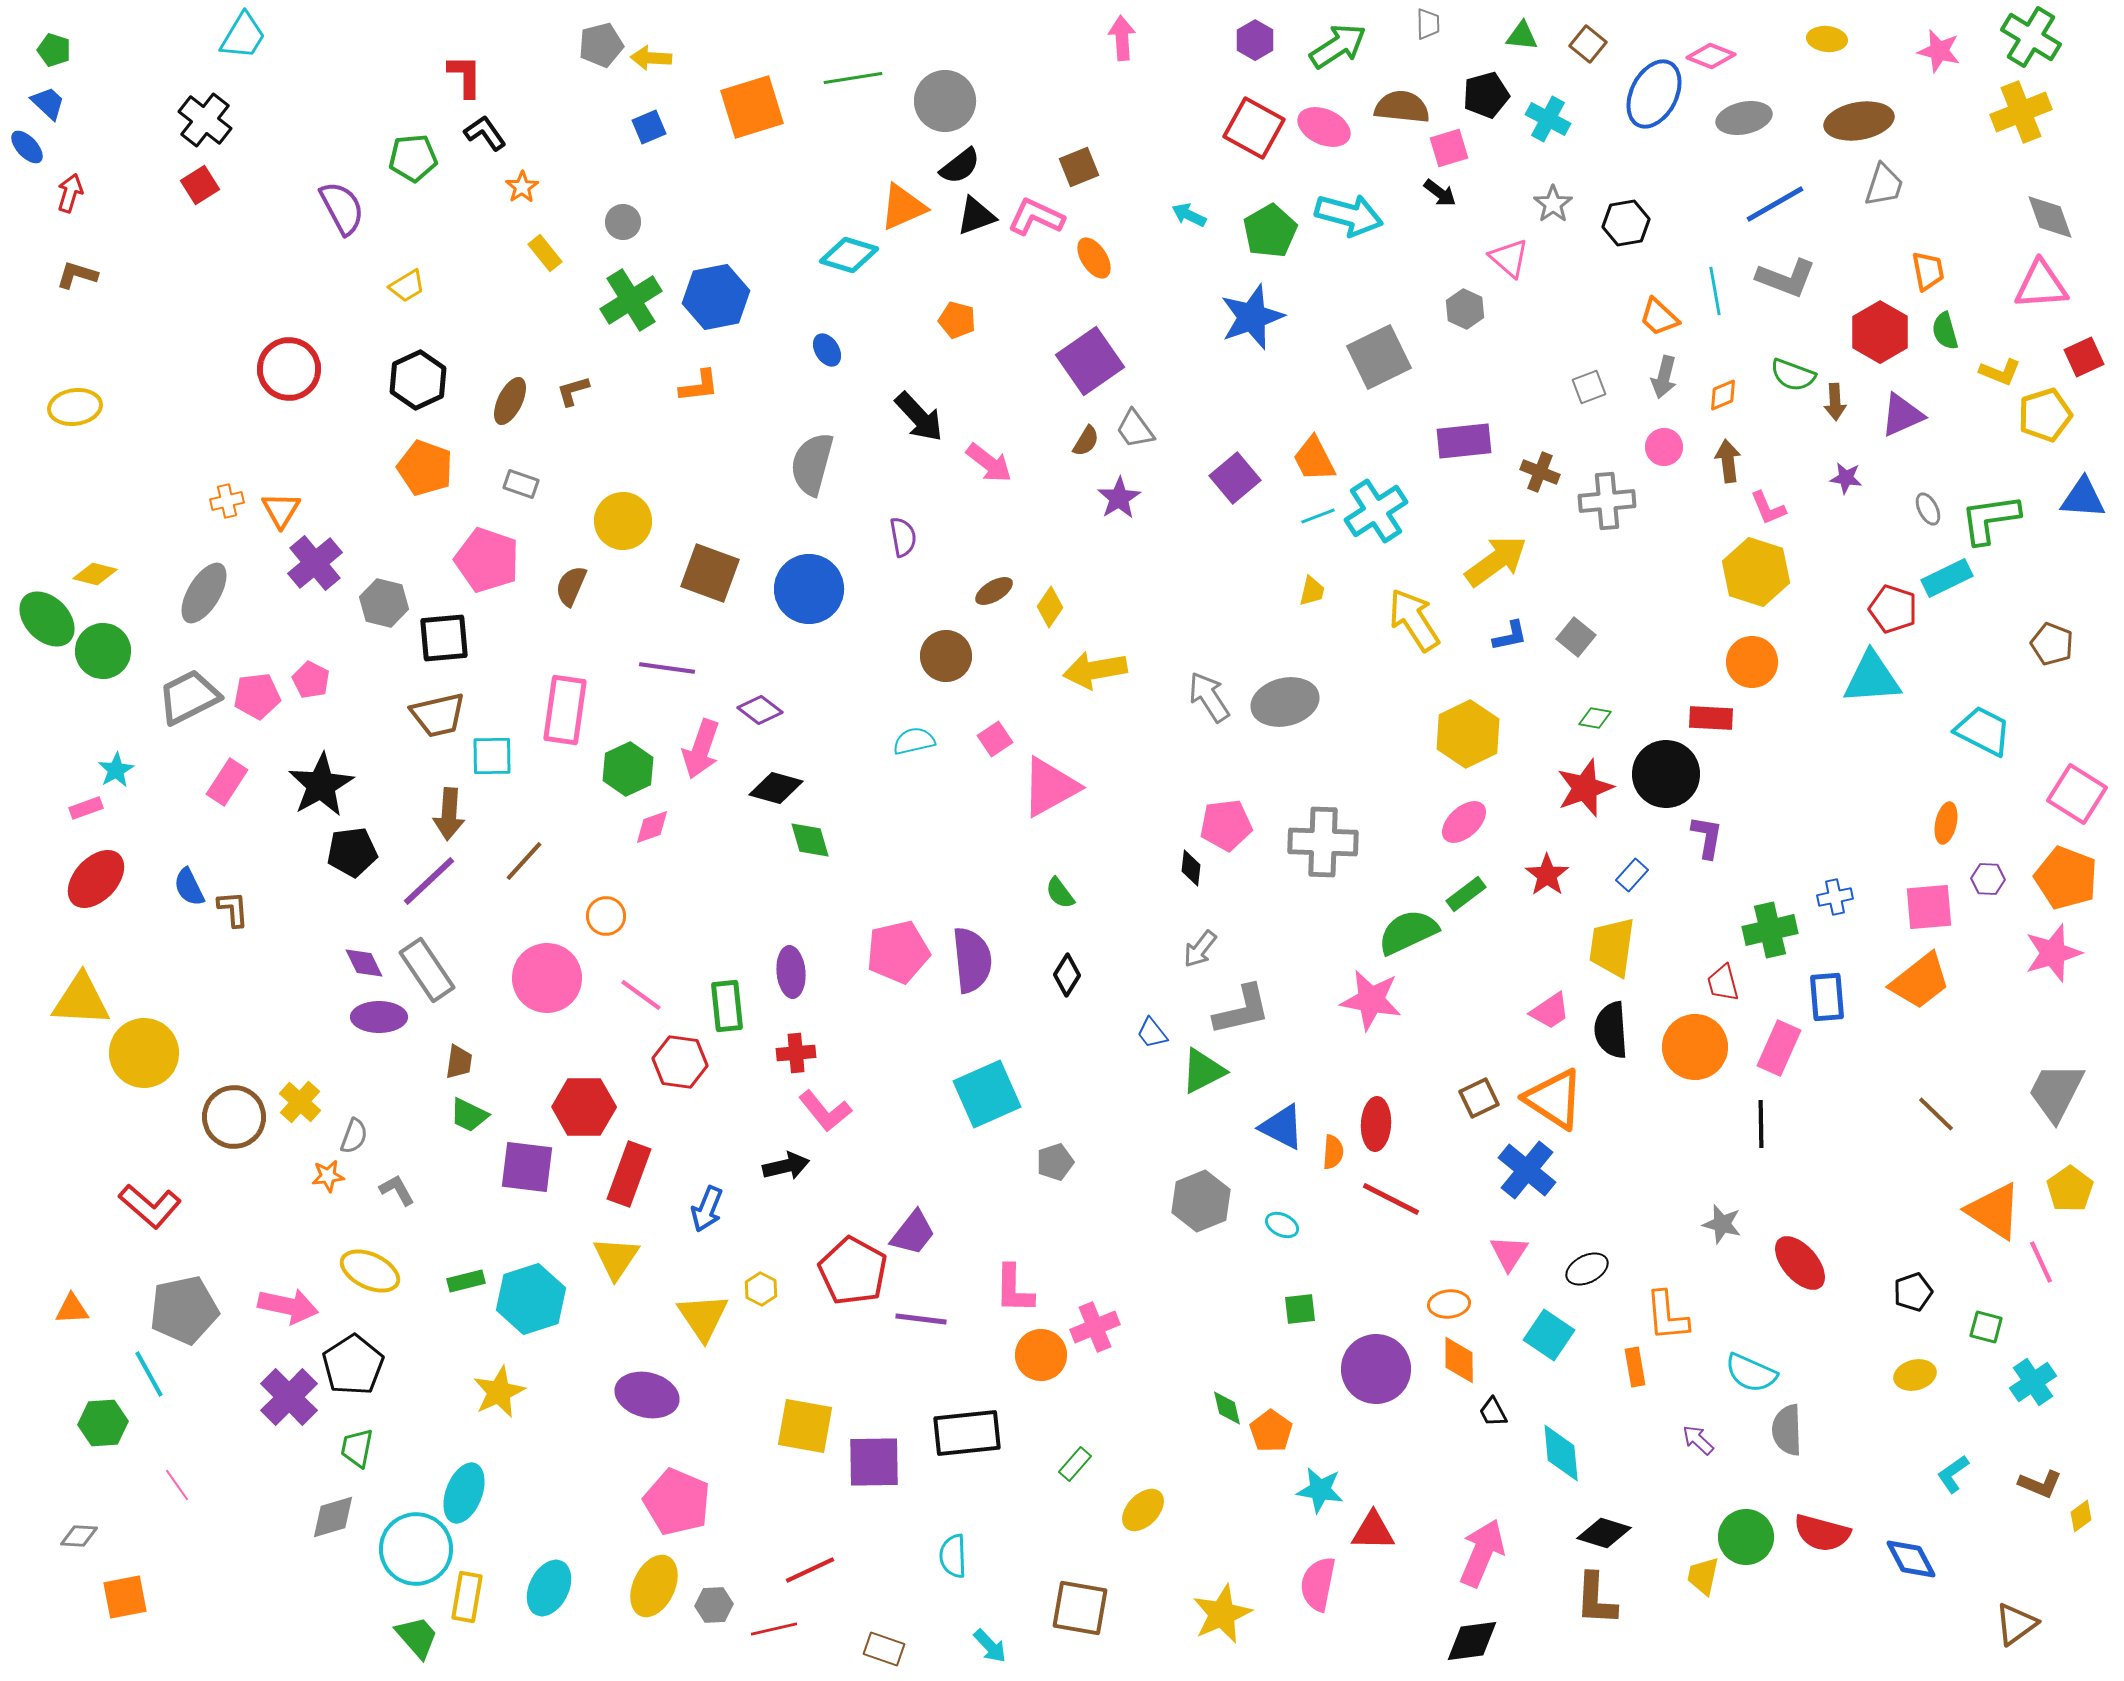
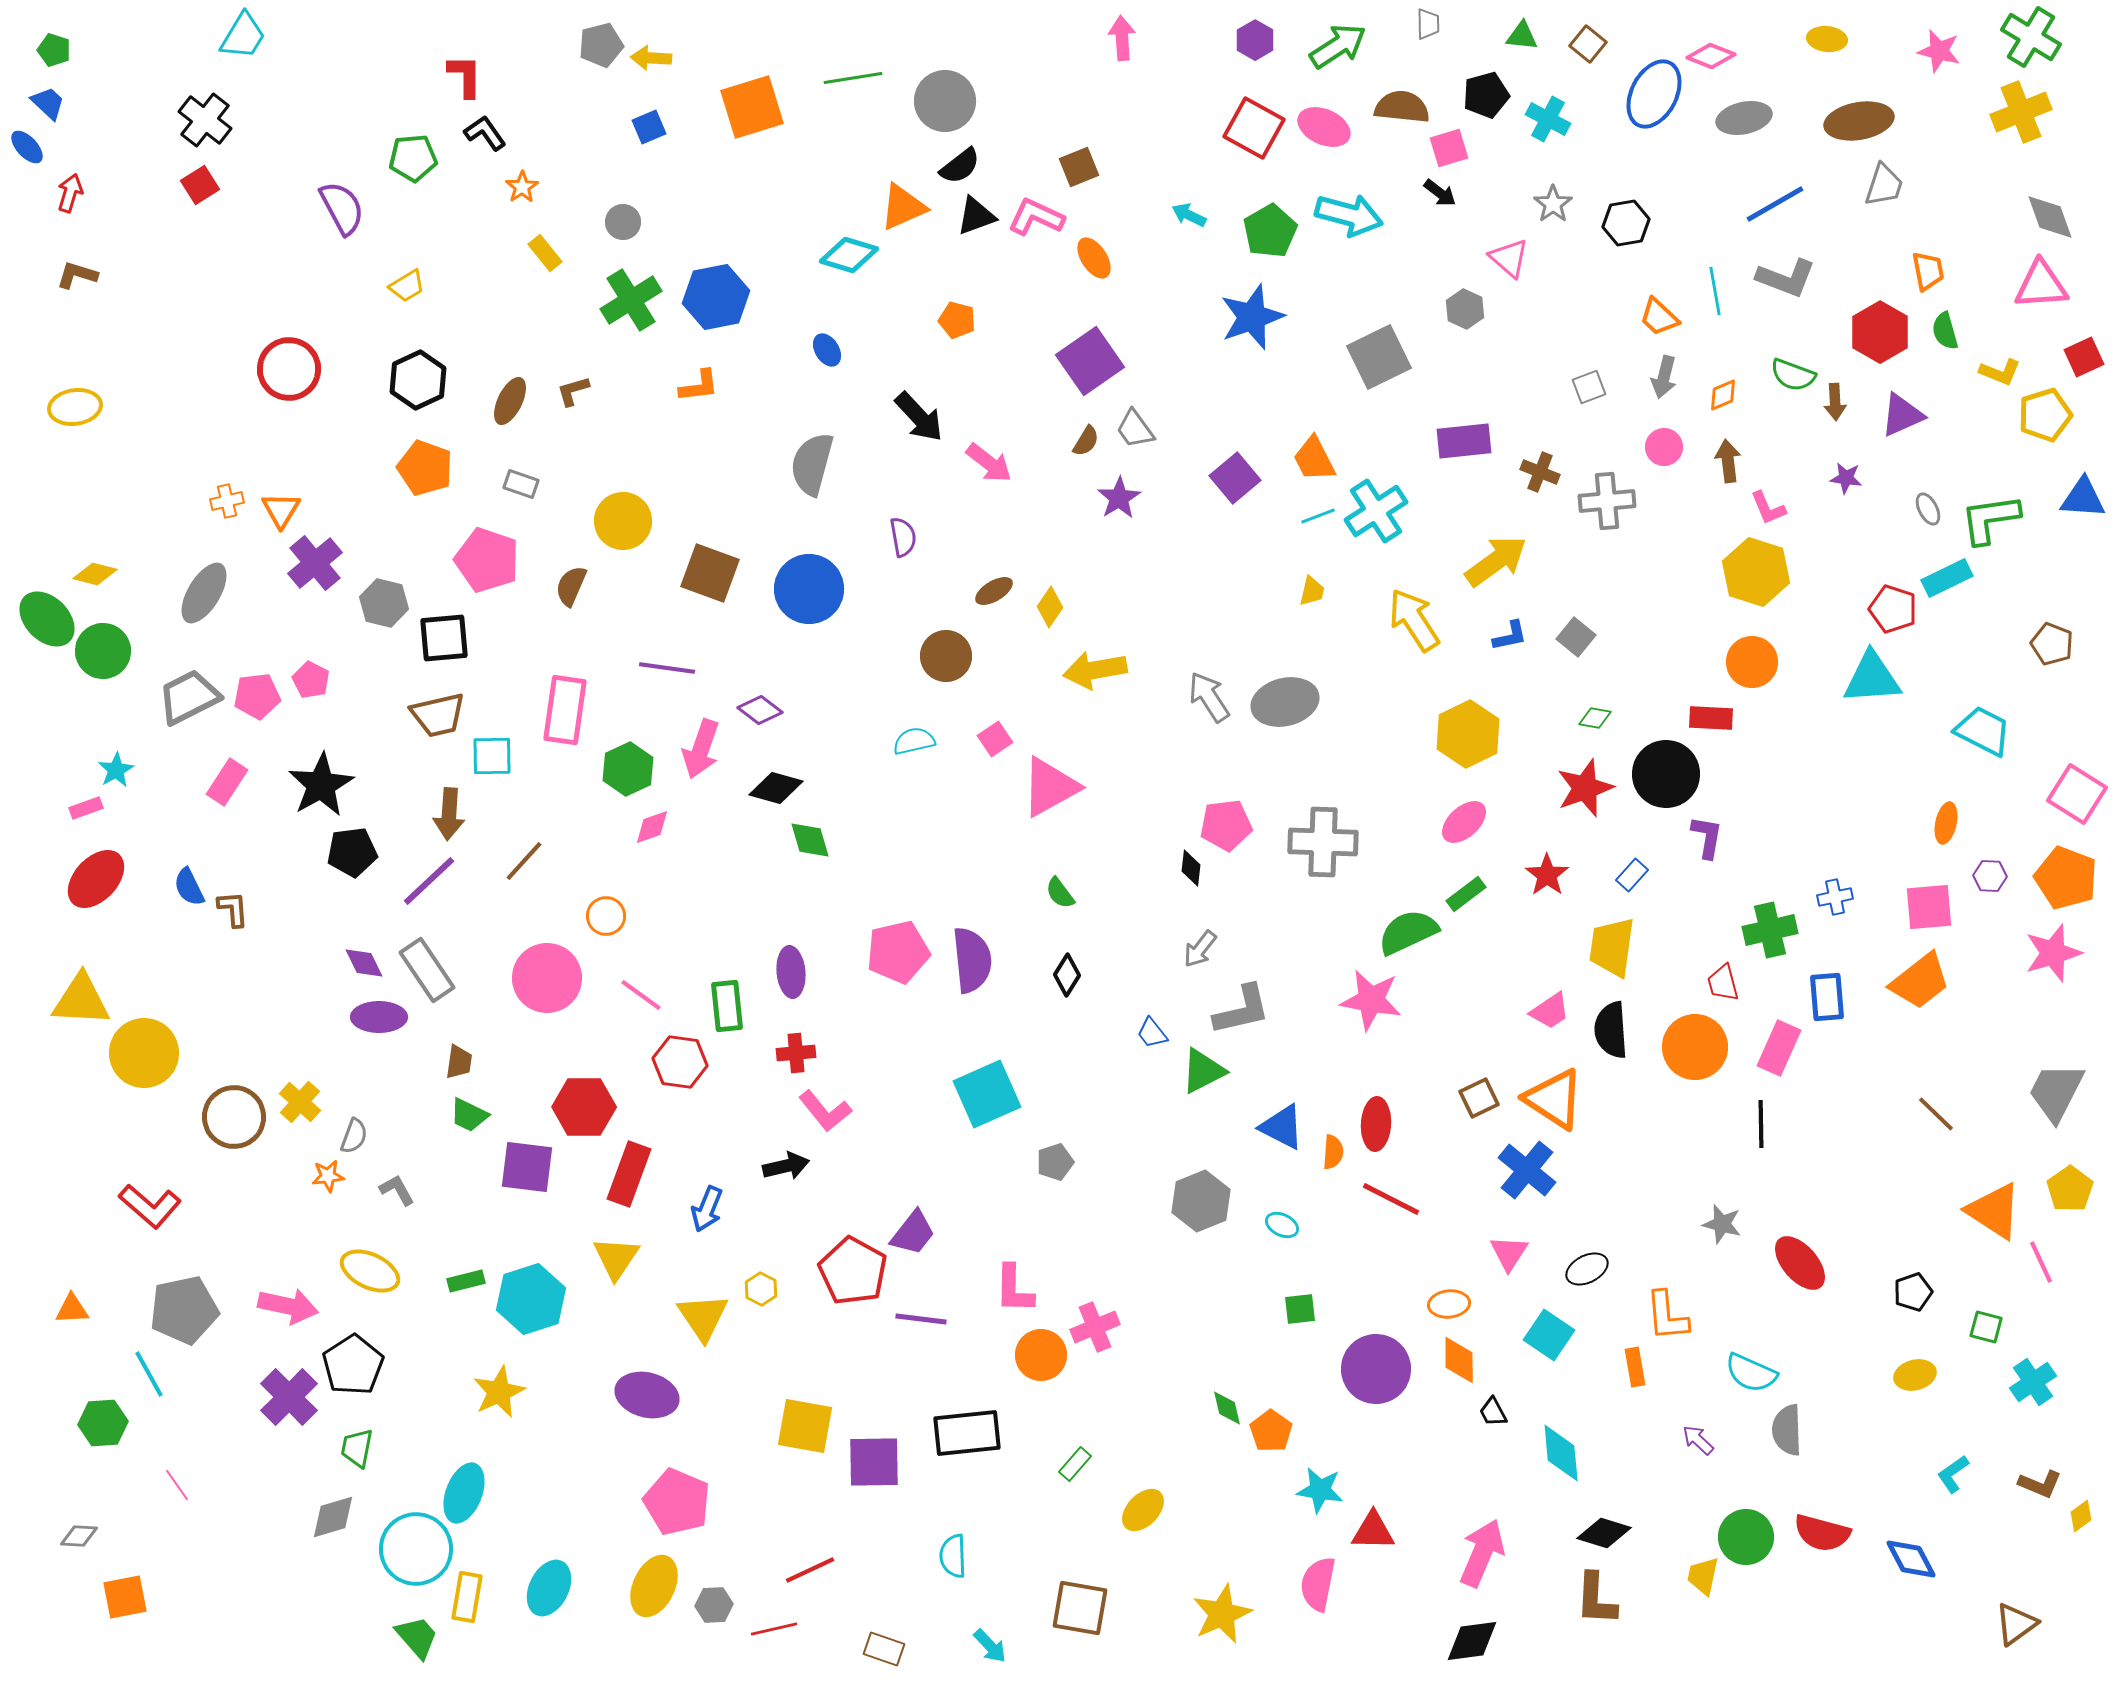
purple hexagon at (1988, 879): moved 2 px right, 3 px up
